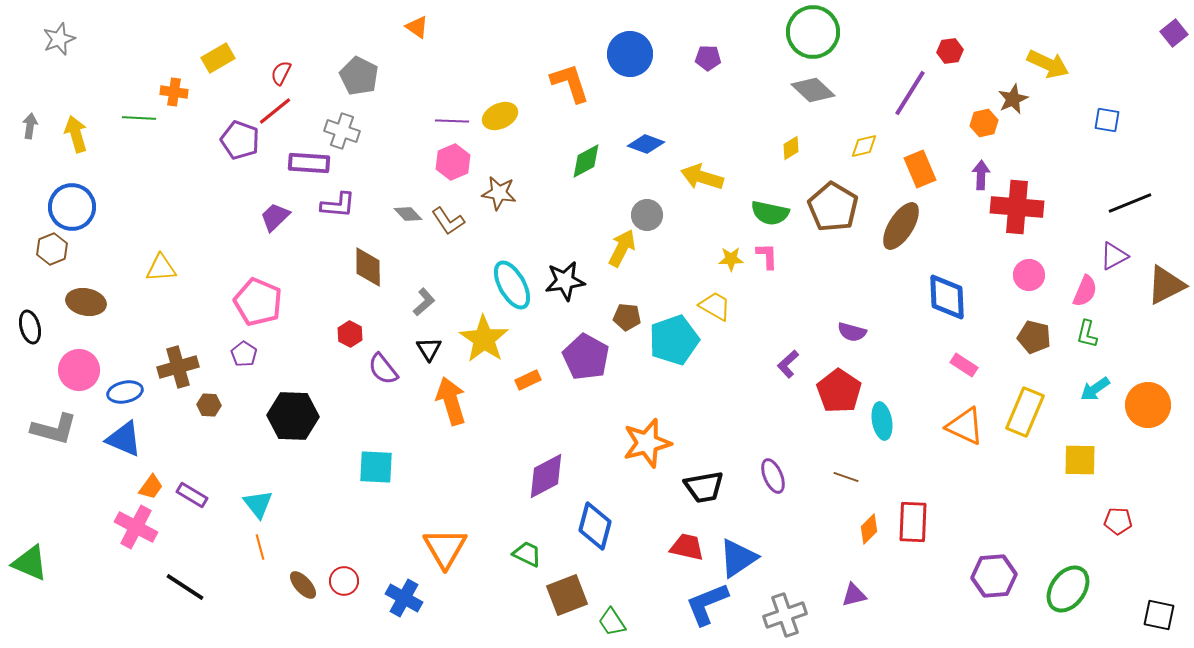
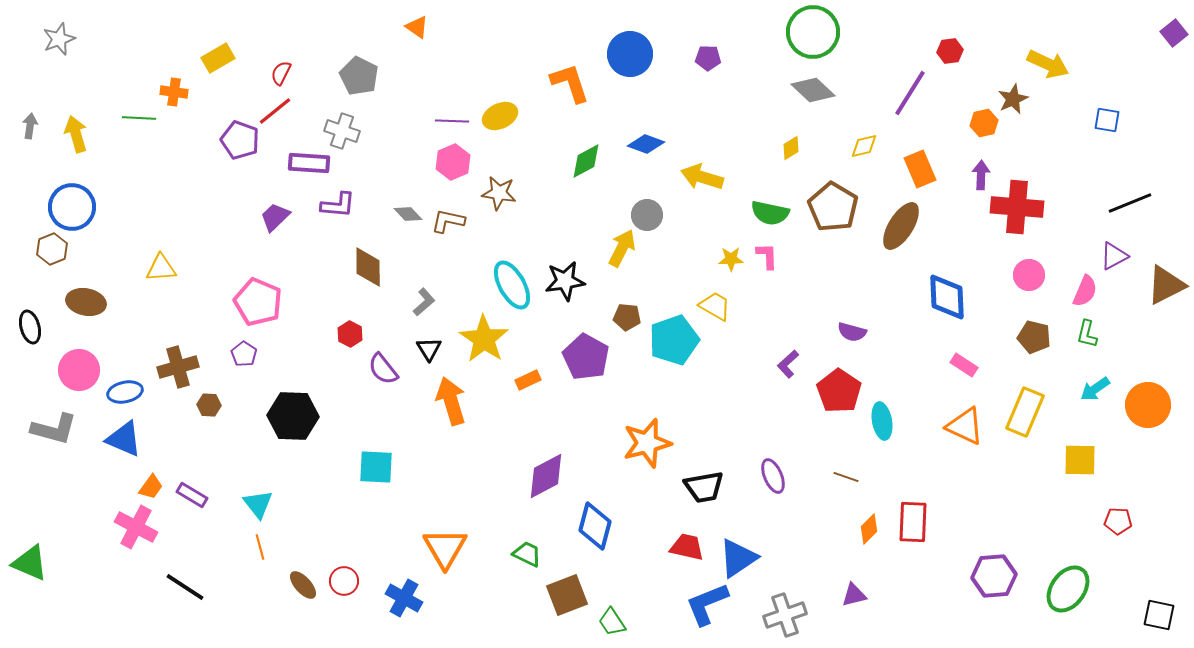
brown L-shape at (448, 221): rotated 136 degrees clockwise
